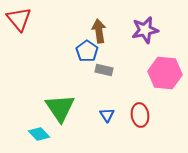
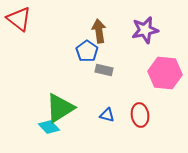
red triangle: rotated 12 degrees counterclockwise
green triangle: rotated 32 degrees clockwise
blue triangle: rotated 42 degrees counterclockwise
cyan diamond: moved 10 px right, 7 px up
